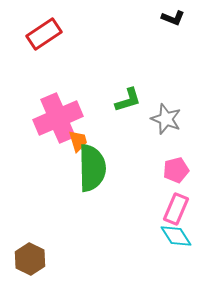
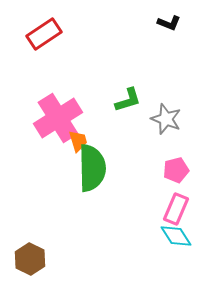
black L-shape: moved 4 px left, 5 px down
pink cross: rotated 9 degrees counterclockwise
